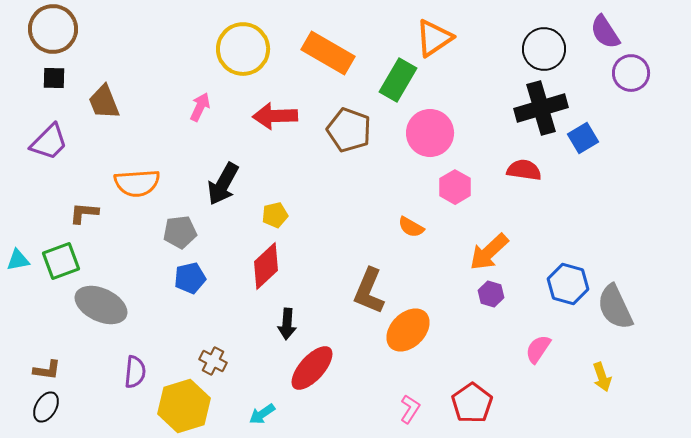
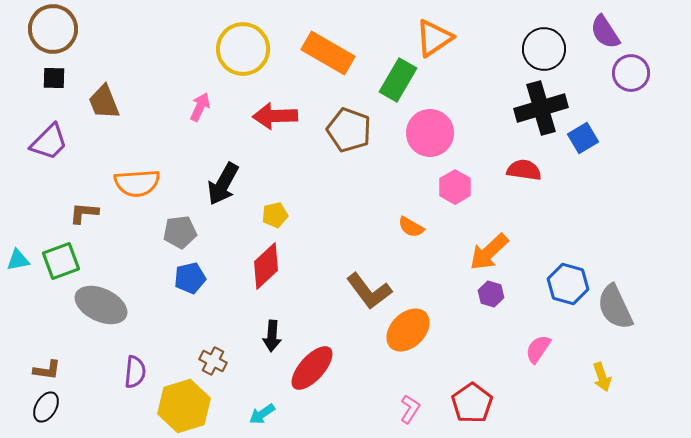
brown L-shape at (369, 291): rotated 60 degrees counterclockwise
black arrow at (287, 324): moved 15 px left, 12 px down
